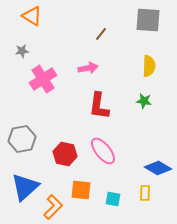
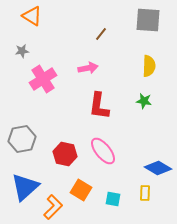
orange square: rotated 25 degrees clockwise
